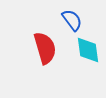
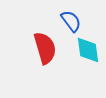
blue semicircle: moved 1 px left, 1 px down
